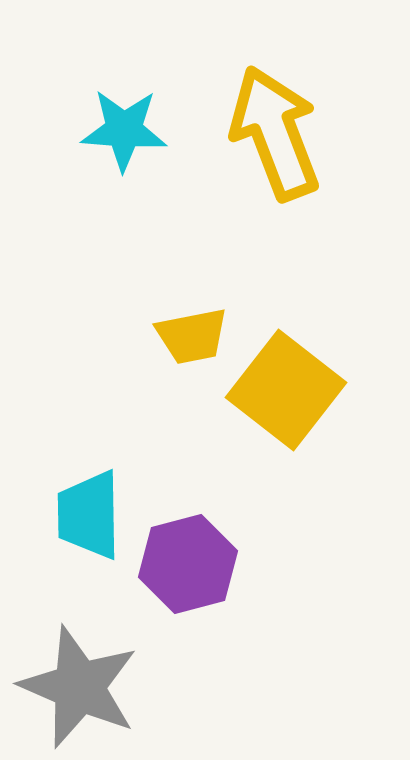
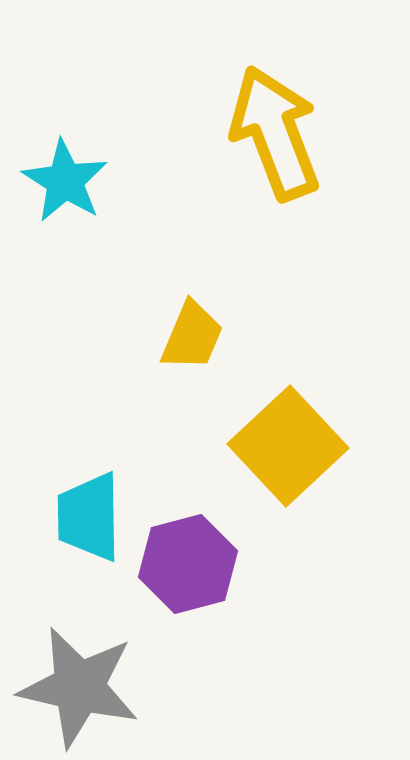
cyan star: moved 59 px left, 51 px down; rotated 28 degrees clockwise
yellow trapezoid: rotated 56 degrees counterclockwise
yellow square: moved 2 px right, 56 px down; rotated 9 degrees clockwise
cyan trapezoid: moved 2 px down
gray star: rotated 10 degrees counterclockwise
